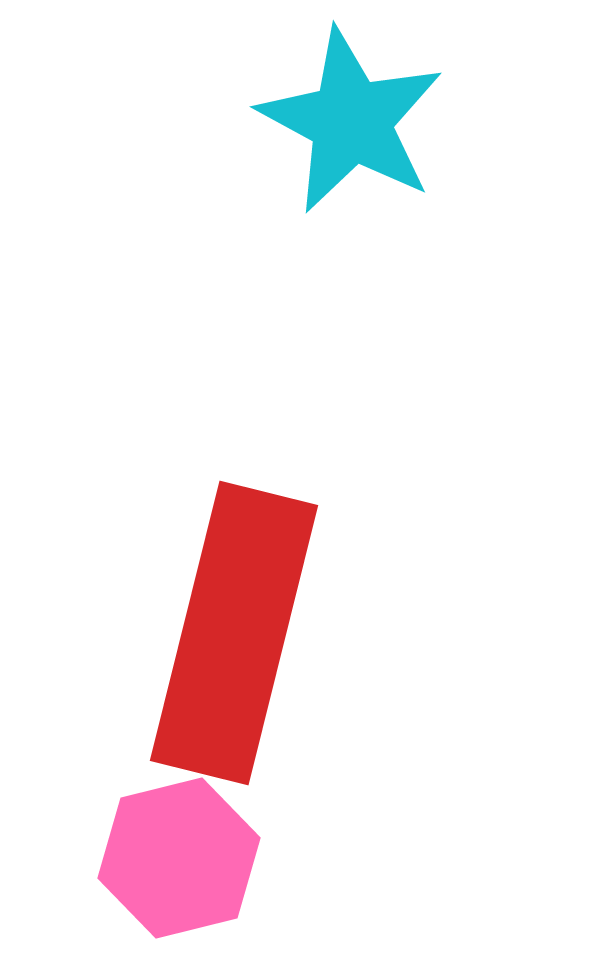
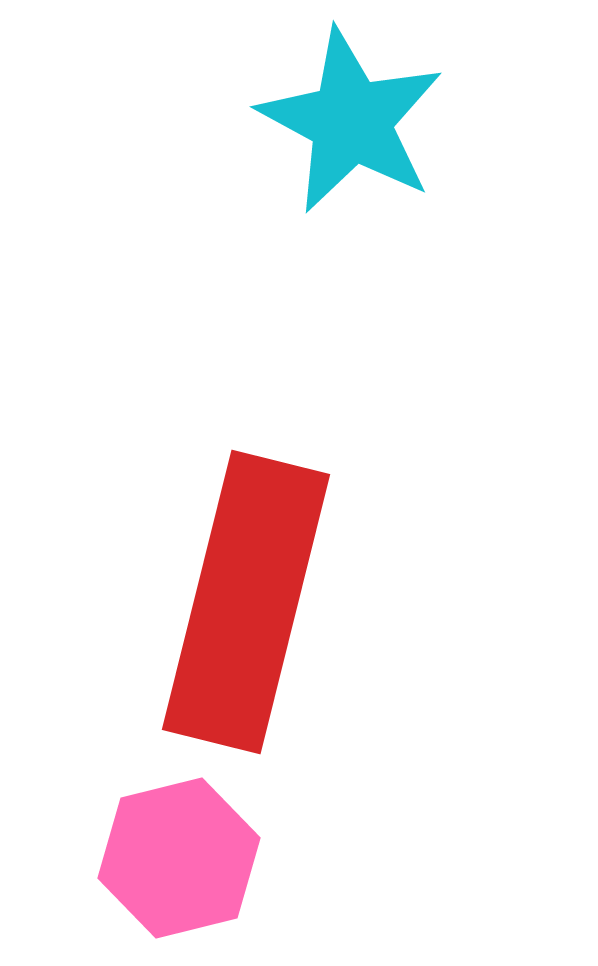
red rectangle: moved 12 px right, 31 px up
